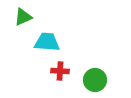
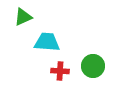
green circle: moved 2 px left, 14 px up
